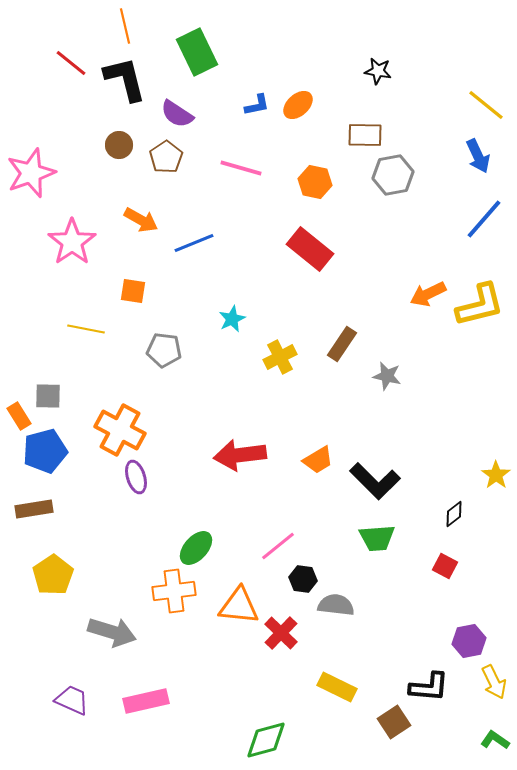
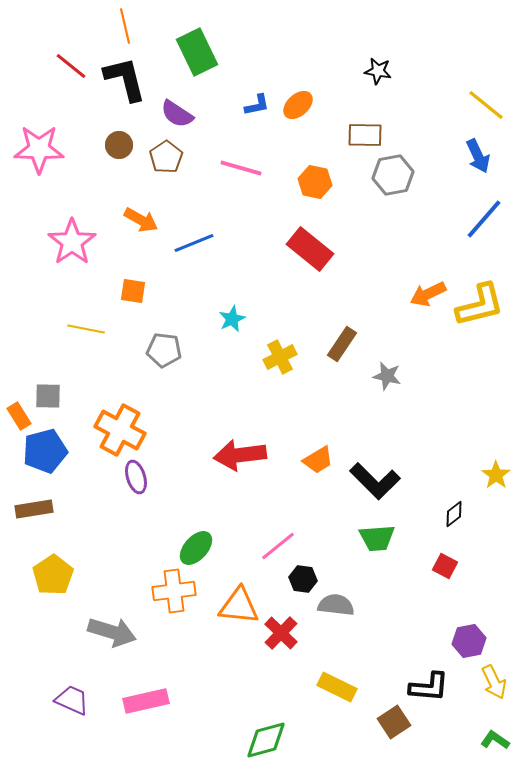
red line at (71, 63): moved 3 px down
pink star at (31, 173): moved 8 px right, 24 px up; rotated 21 degrees clockwise
